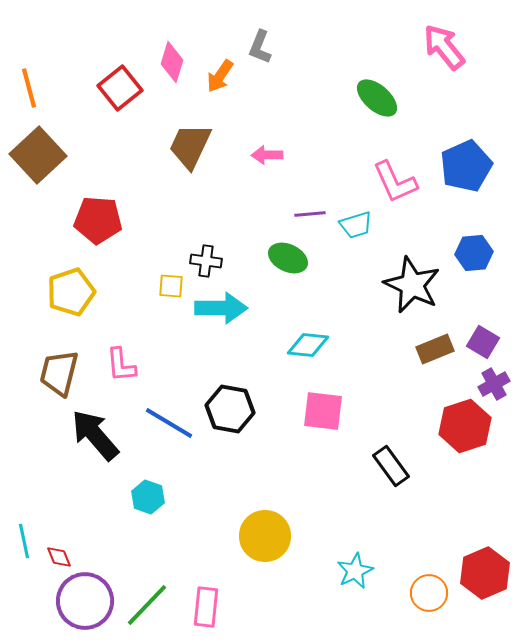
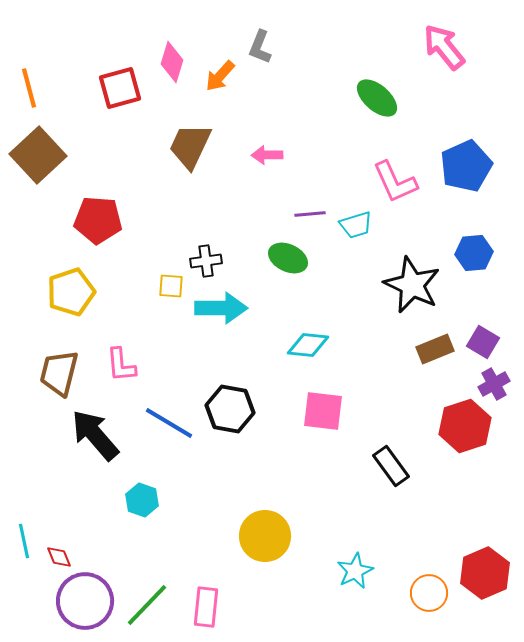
orange arrow at (220, 76): rotated 8 degrees clockwise
red square at (120, 88): rotated 24 degrees clockwise
black cross at (206, 261): rotated 16 degrees counterclockwise
cyan hexagon at (148, 497): moved 6 px left, 3 px down
